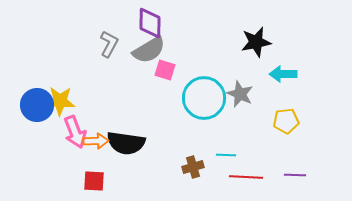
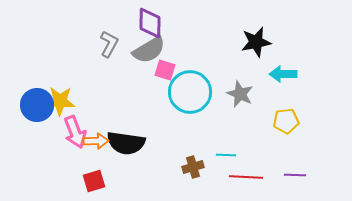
cyan circle: moved 14 px left, 6 px up
red square: rotated 20 degrees counterclockwise
